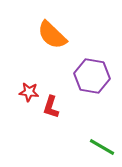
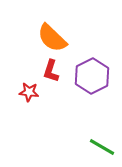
orange semicircle: moved 3 px down
purple hexagon: rotated 24 degrees clockwise
red L-shape: moved 36 px up
